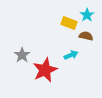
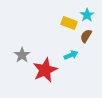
brown semicircle: rotated 72 degrees counterclockwise
